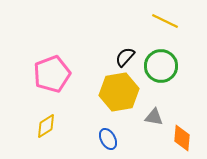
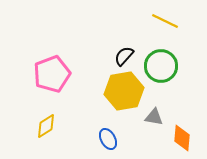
black semicircle: moved 1 px left, 1 px up
yellow hexagon: moved 5 px right, 1 px up
